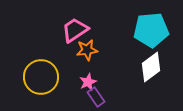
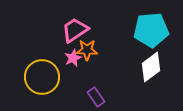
orange star: rotated 10 degrees clockwise
yellow circle: moved 1 px right
pink star: moved 15 px left, 24 px up
